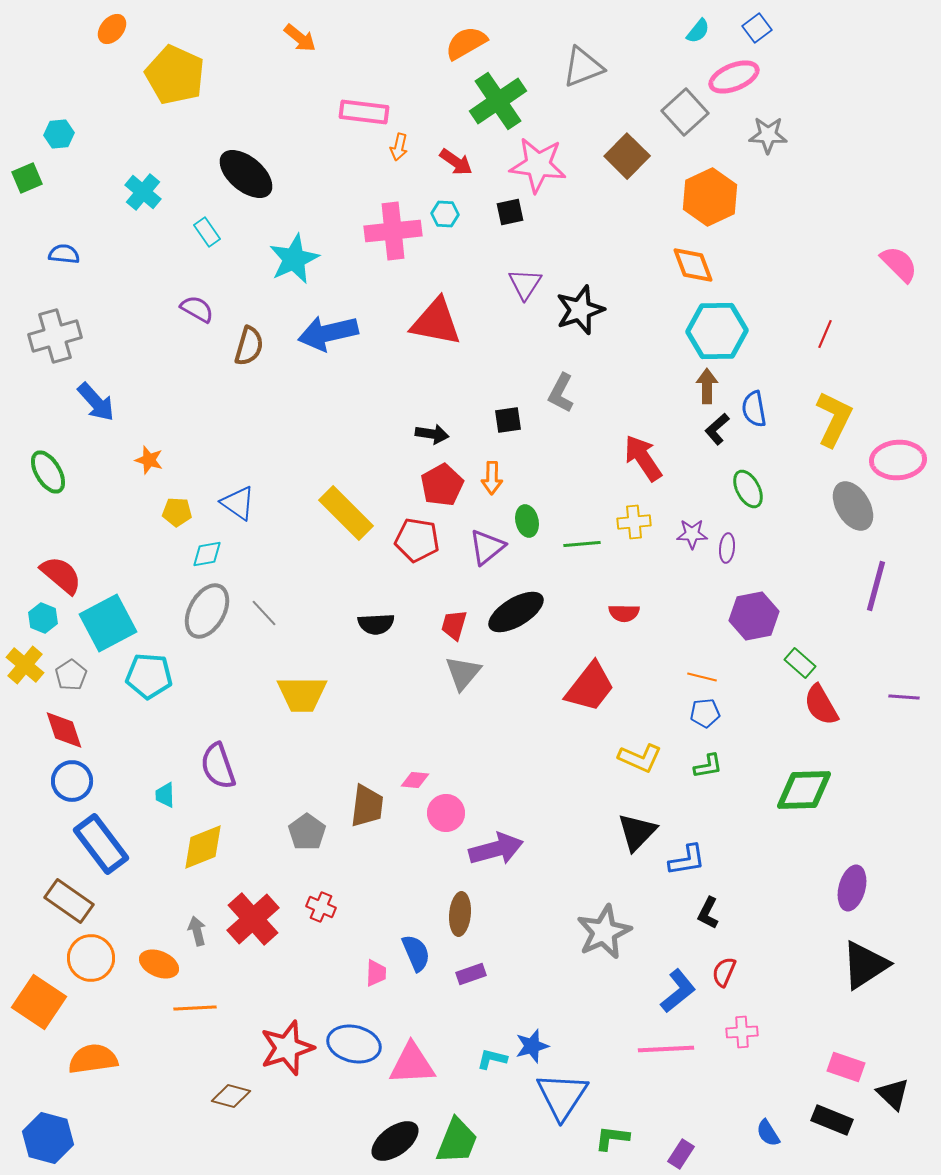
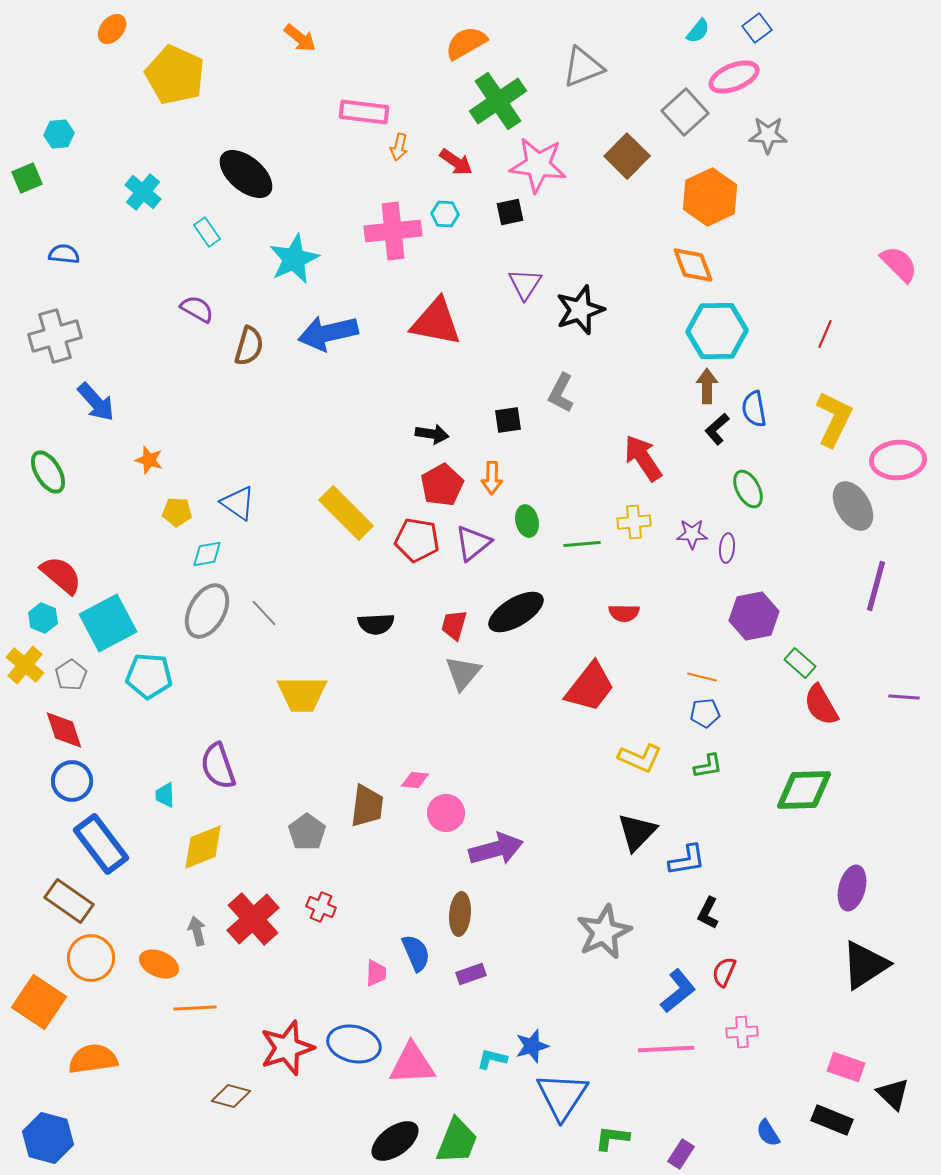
purple triangle at (487, 547): moved 14 px left, 4 px up
